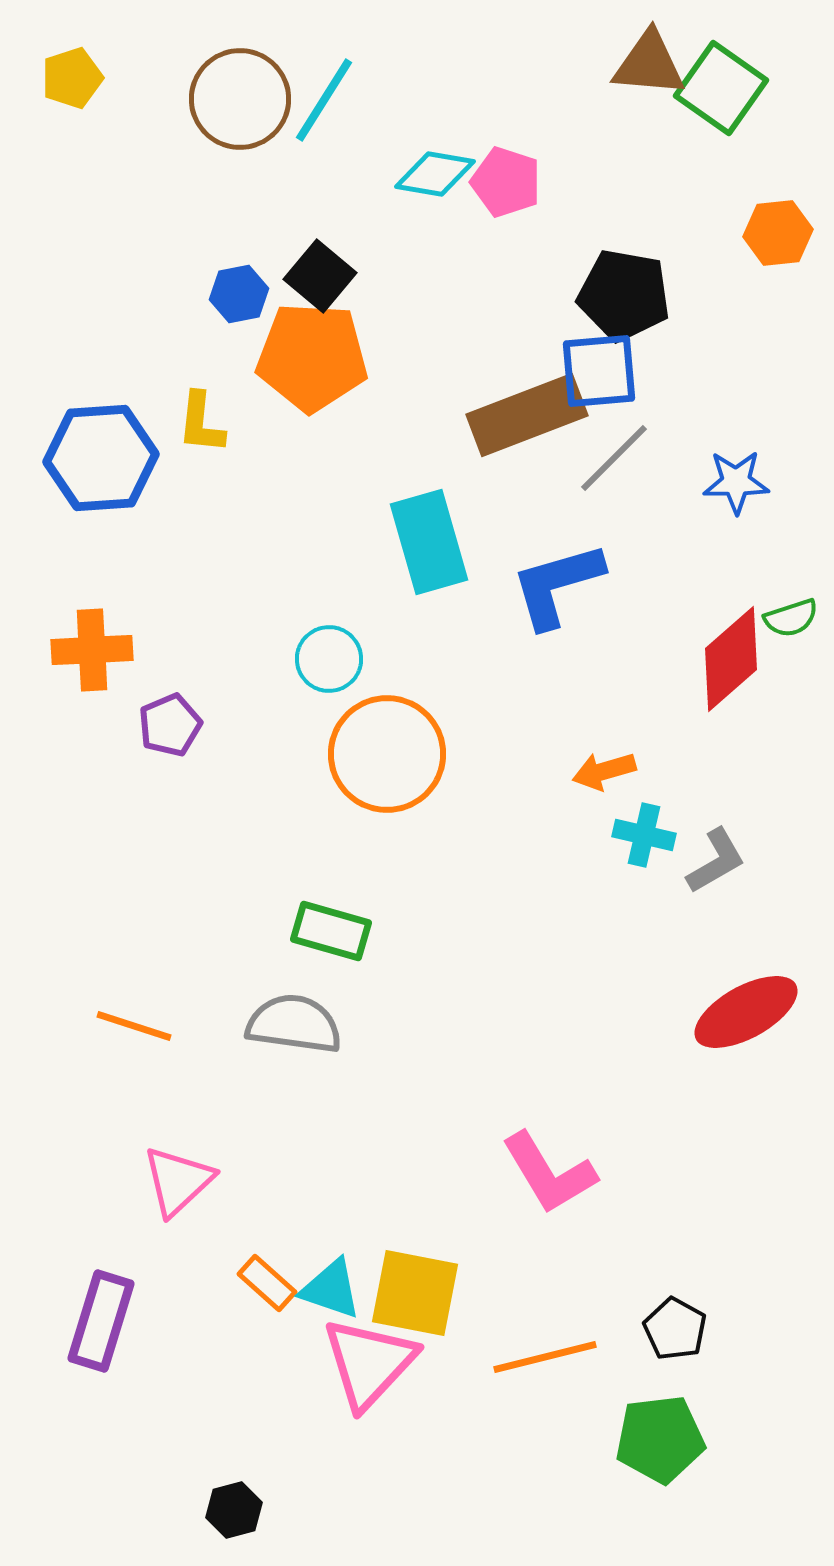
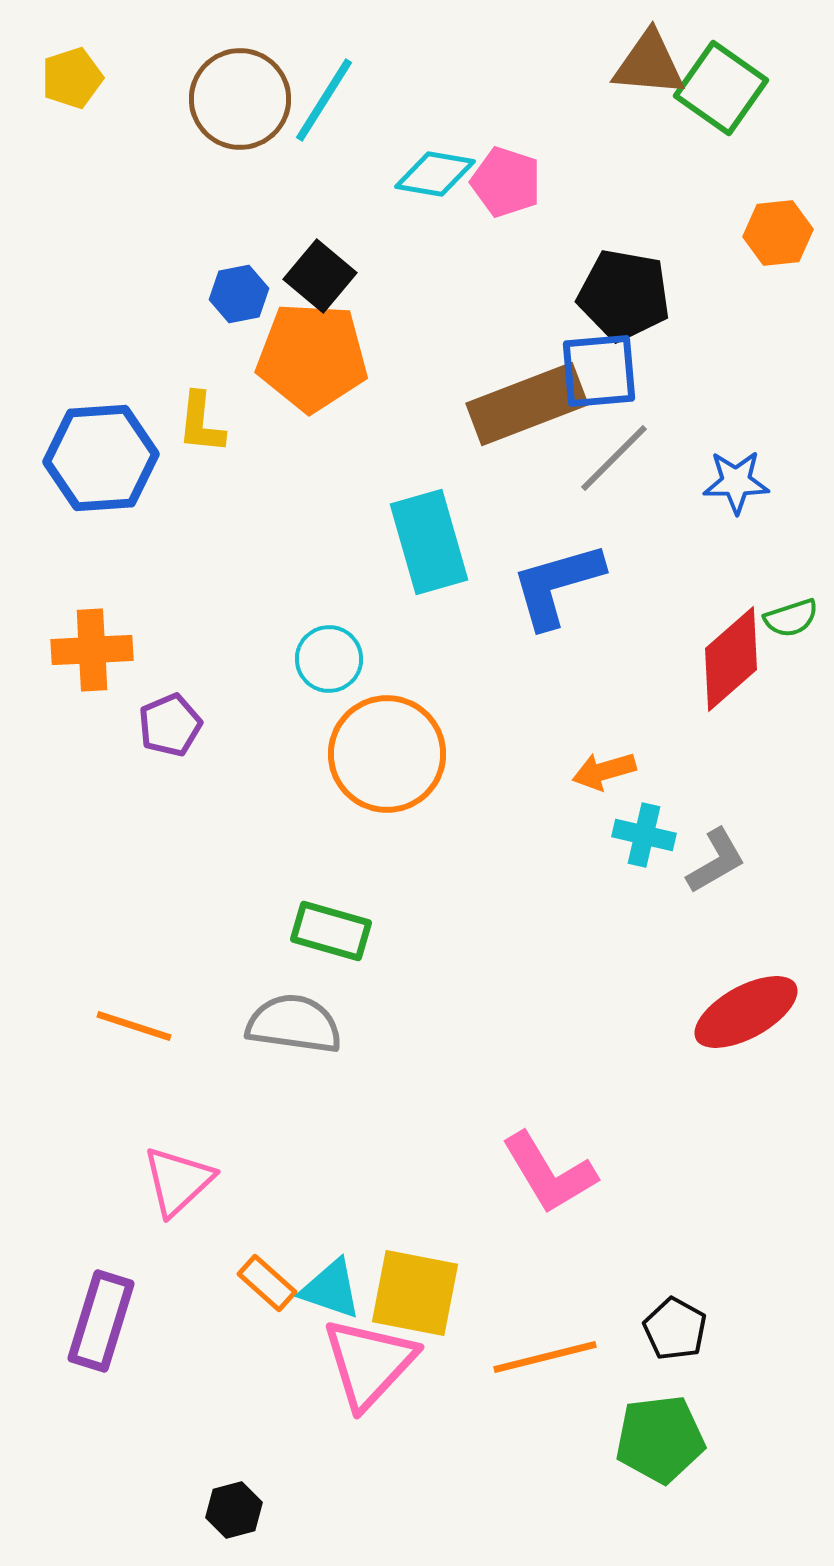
brown rectangle at (527, 415): moved 11 px up
